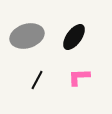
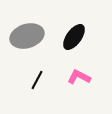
pink L-shape: rotated 30 degrees clockwise
